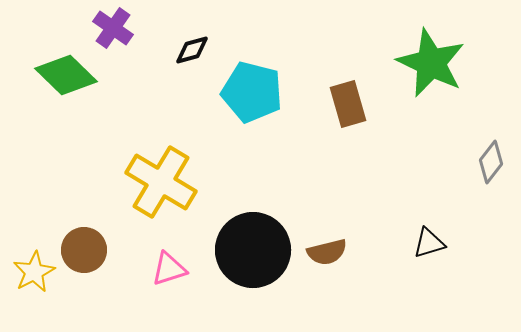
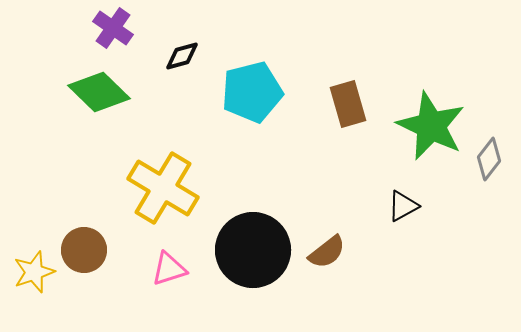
black diamond: moved 10 px left, 6 px down
green star: moved 63 px down
green diamond: moved 33 px right, 17 px down
cyan pentagon: rotated 28 degrees counterclockwise
gray diamond: moved 2 px left, 3 px up
yellow cross: moved 2 px right, 6 px down
black triangle: moved 26 px left, 37 px up; rotated 12 degrees counterclockwise
brown semicircle: rotated 24 degrees counterclockwise
yellow star: rotated 9 degrees clockwise
